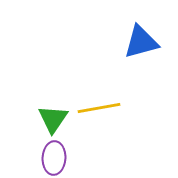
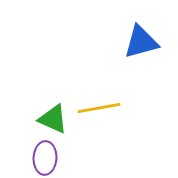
green triangle: rotated 40 degrees counterclockwise
purple ellipse: moved 9 px left
